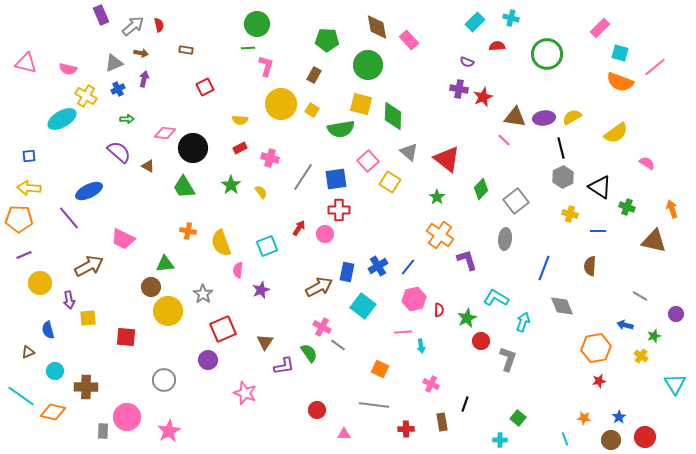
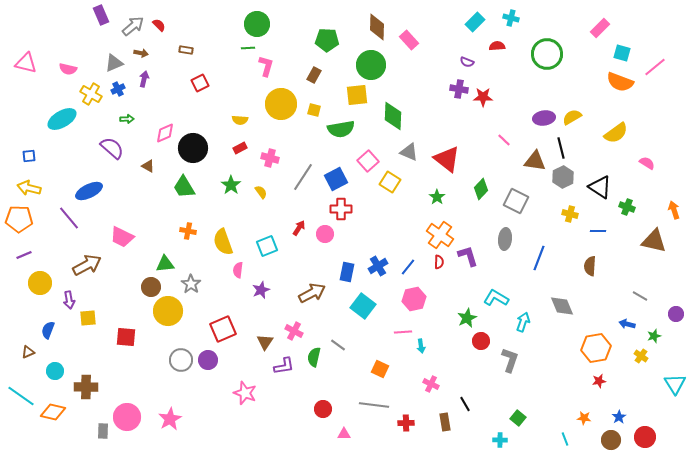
red semicircle at (159, 25): rotated 32 degrees counterclockwise
brown diamond at (377, 27): rotated 12 degrees clockwise
cyan square at (620, 53): moved 2 px right
green circle at (368, 65): moved 3 px right
red square at (205, 87): moved 5 px left, 4 px up
yellow cross at (86, 96): moved 5 px right, 2 px up
red star at (483, 97): rotated 24 degrees clockwise
yellow square at (361, 104): moved 4 px left, 9 px up; rotated 20 degrees counterclockwise
yellow square at (312, 110): moved 2 px right; rotated 16 degrees counterclockwise
brown triangle at (515, 117): moved 20 px right, 44 px down
pink diamond at (165, 133): rotated 30 degrees counterclockwise
purple semicircle at (119, 152): moved 7 px left, 4 px up
gray triangle at (409, 152): rotated 18 degrees counterclockwise
blue square at (336, 179): rotated 20 degrees counterclockwise
yellow arrow at (29, 188): rotated 10 degrees clockwise
gray square at (516, 201): rotated 25 degrees counterclockwise
orange arrow at (672, 209): moved 2 px right, 1 px down
red cross at (339, 210): moved 2 px right, 1 px up
pink trapezoid at (123, 239): moved 1 px left, 2 px up
yellow semicircle at (221, 243): moved 2 px right, 1 px up
purple L-shape at (467, 260): moved 1 px right, 4 px up
brown arrow at (89, 266): moved 2 px left, 1 px up
blue line at (544, 268): moved 5 px left, 10 px up
brown arrow at (319, 287): moved 7 px left, 6 px down
gray star at (203, 294): moved 12 px left, 10 px up
red semicircle at (439, 310): moved 48 px up
blue arrow at (625, 325): moved 2 px right, 1 px up
pink cross at (322, 327): moved 28 px left, 4 px down
blue semicircle at (48, 330): rotated 36 degrees clockwise
green semicircle at (309, 353): moved 5 px right, 4 px down; rotated 132 degrees counterclockwise
gray L-shape at (508, 359): moved 2 px right, 1 px down
gray circle at (164, 380): moved 17 px right, 20 px up
black line at (465, 404): rotated 49 degrees counterclockwise
red circle at (317, 410): moved 6 px right, 1 px up
brown rectangle at (442, 422): moved 3 px right
red cross at (406, 429): moved 6 px up
pink star at (169, 431): moved 1 px right, 12 px up
